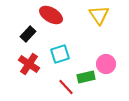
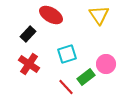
cyan square: moved 7 px right
green rectangle: rotated 24 degrees counterclockwise
